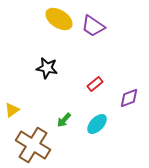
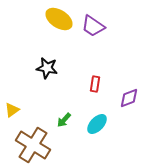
red rectangle: rotated 42 degrees counterclockwise
